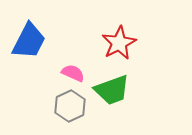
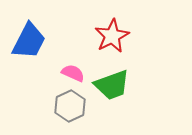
red star: moved 7 px left, 7 px up
green trapezoid: moved 5 px up
